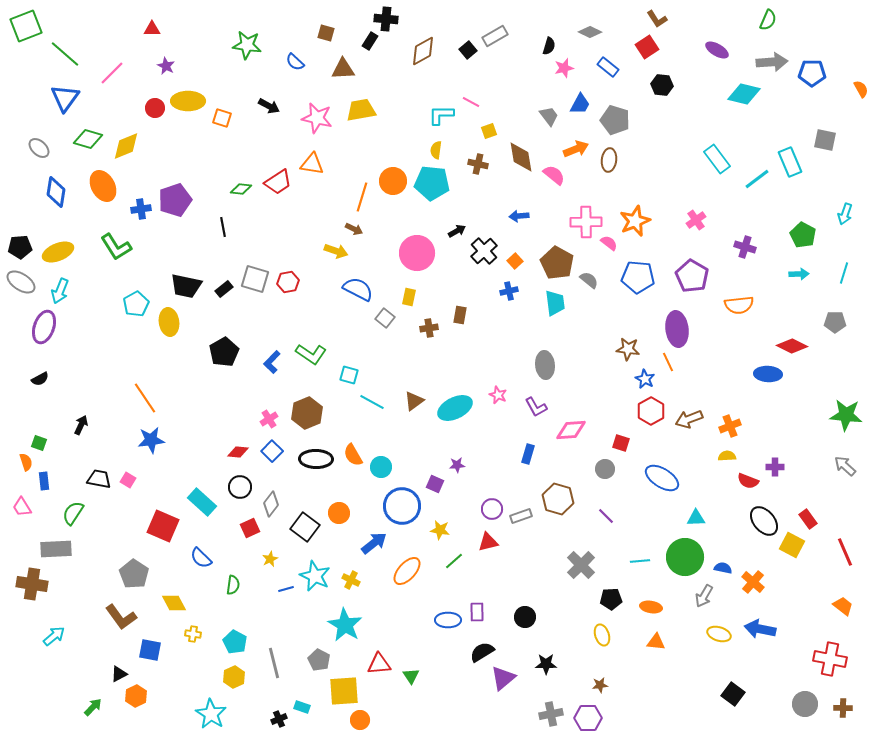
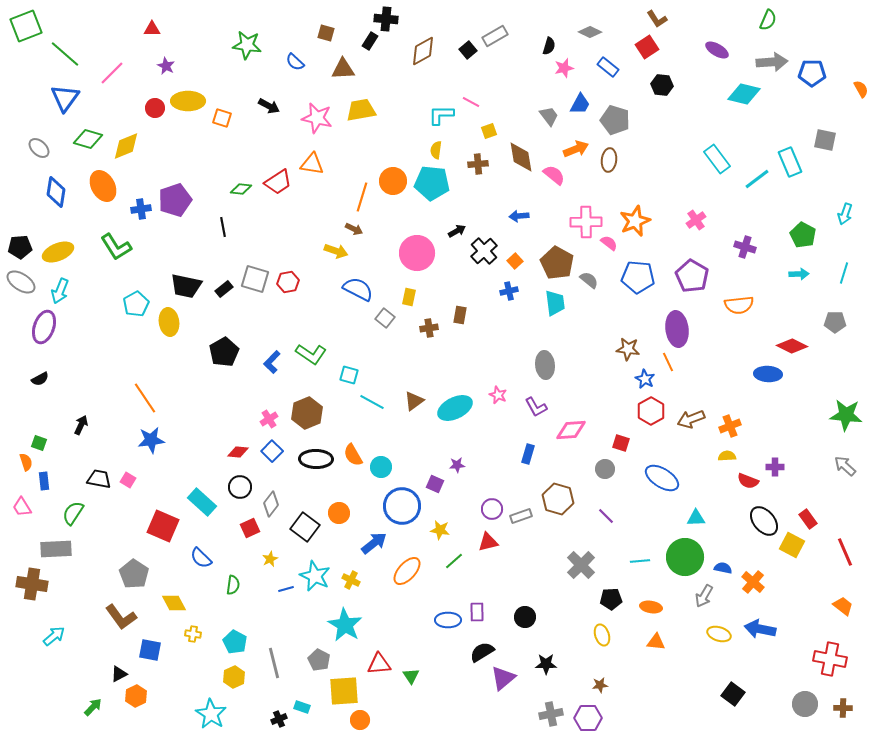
brown cross at (478, 164): rotated 18 degrees counterclockwise
brown arrow at (689, 419): moved 2 px right
